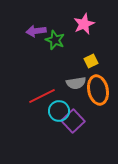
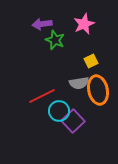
purple arrow: moved 6 px right, 7 px up
gray semicircle: moved 3 px right
